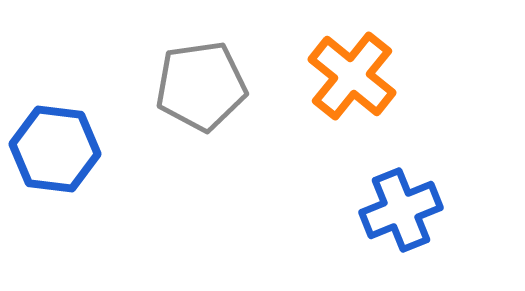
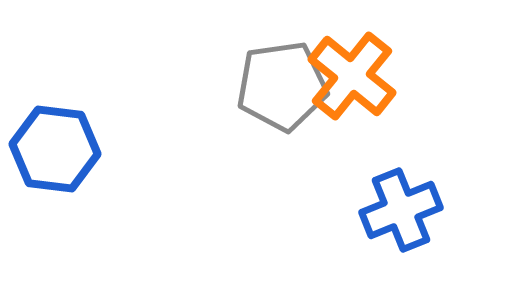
gray pentagon: moved 81 px right
